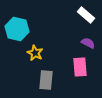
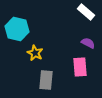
white rectangle: moved 3 px up
